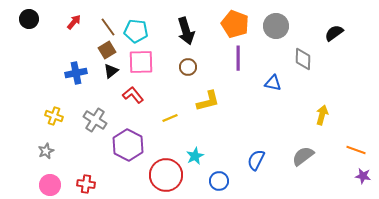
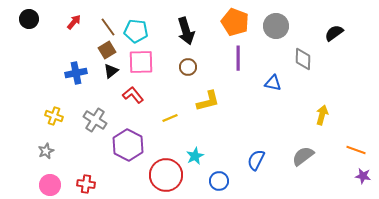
orange pentagon: moved 2 px up
